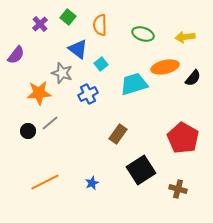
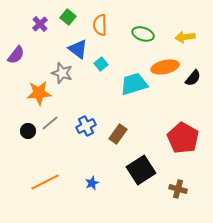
blue cross: moved 2 px left, 32 px down
